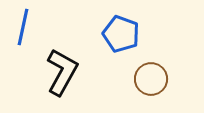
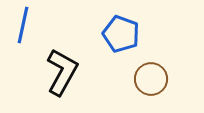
blue line: moved 2 px up
